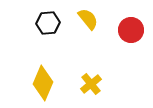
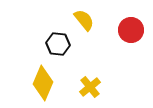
yellow semicircle: moved 4 px left, 1 px down
black hexagon: moved 10 px right, 21 px down; rotated 10 degrees clockwise
yellow cross: moved 1 px left, 3 px down
